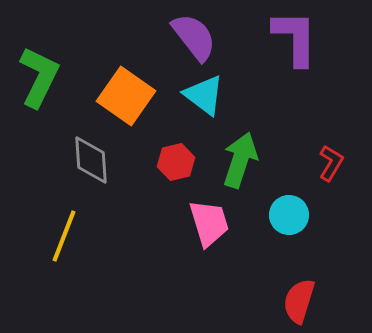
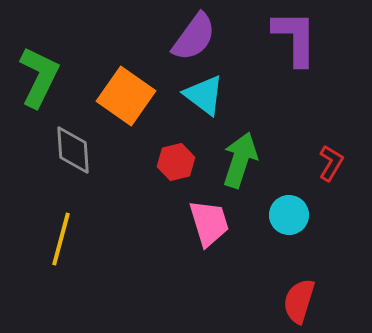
purple semicircle: rotated 74 degrees clockwise
gray diamond: moved 18 px left, 10 px up
yellow line: moved 3 px left, 3 px down; rotated 6 degrees counterclockwise
